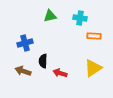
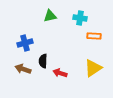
brown arrow: moved 2 px up
